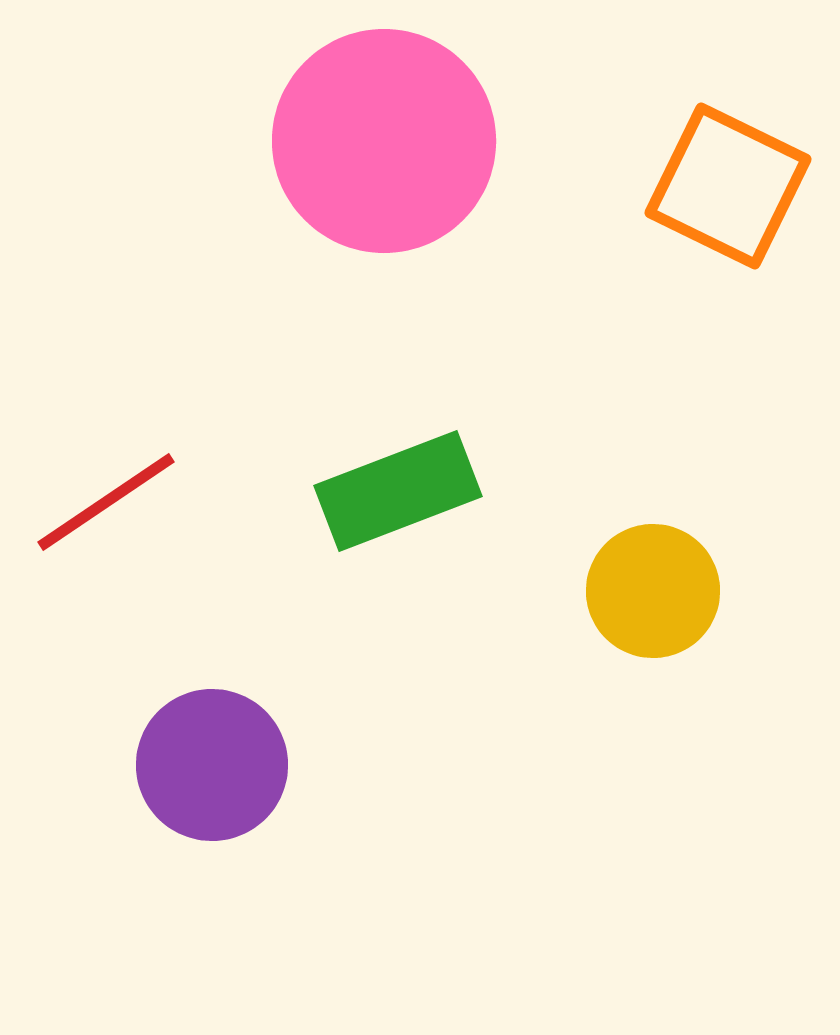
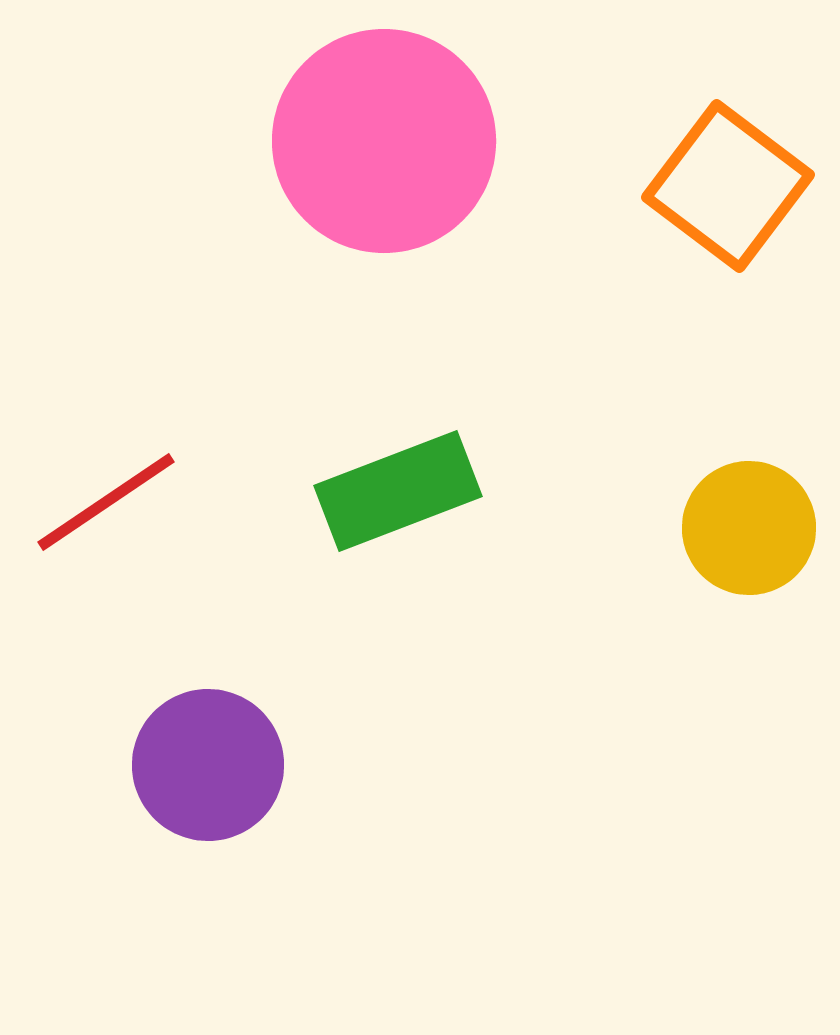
orange square: rotated 11 degrees clockwise
yellow circle: moved 96 px right, 63 px up
purple circle: moved 4 px left
